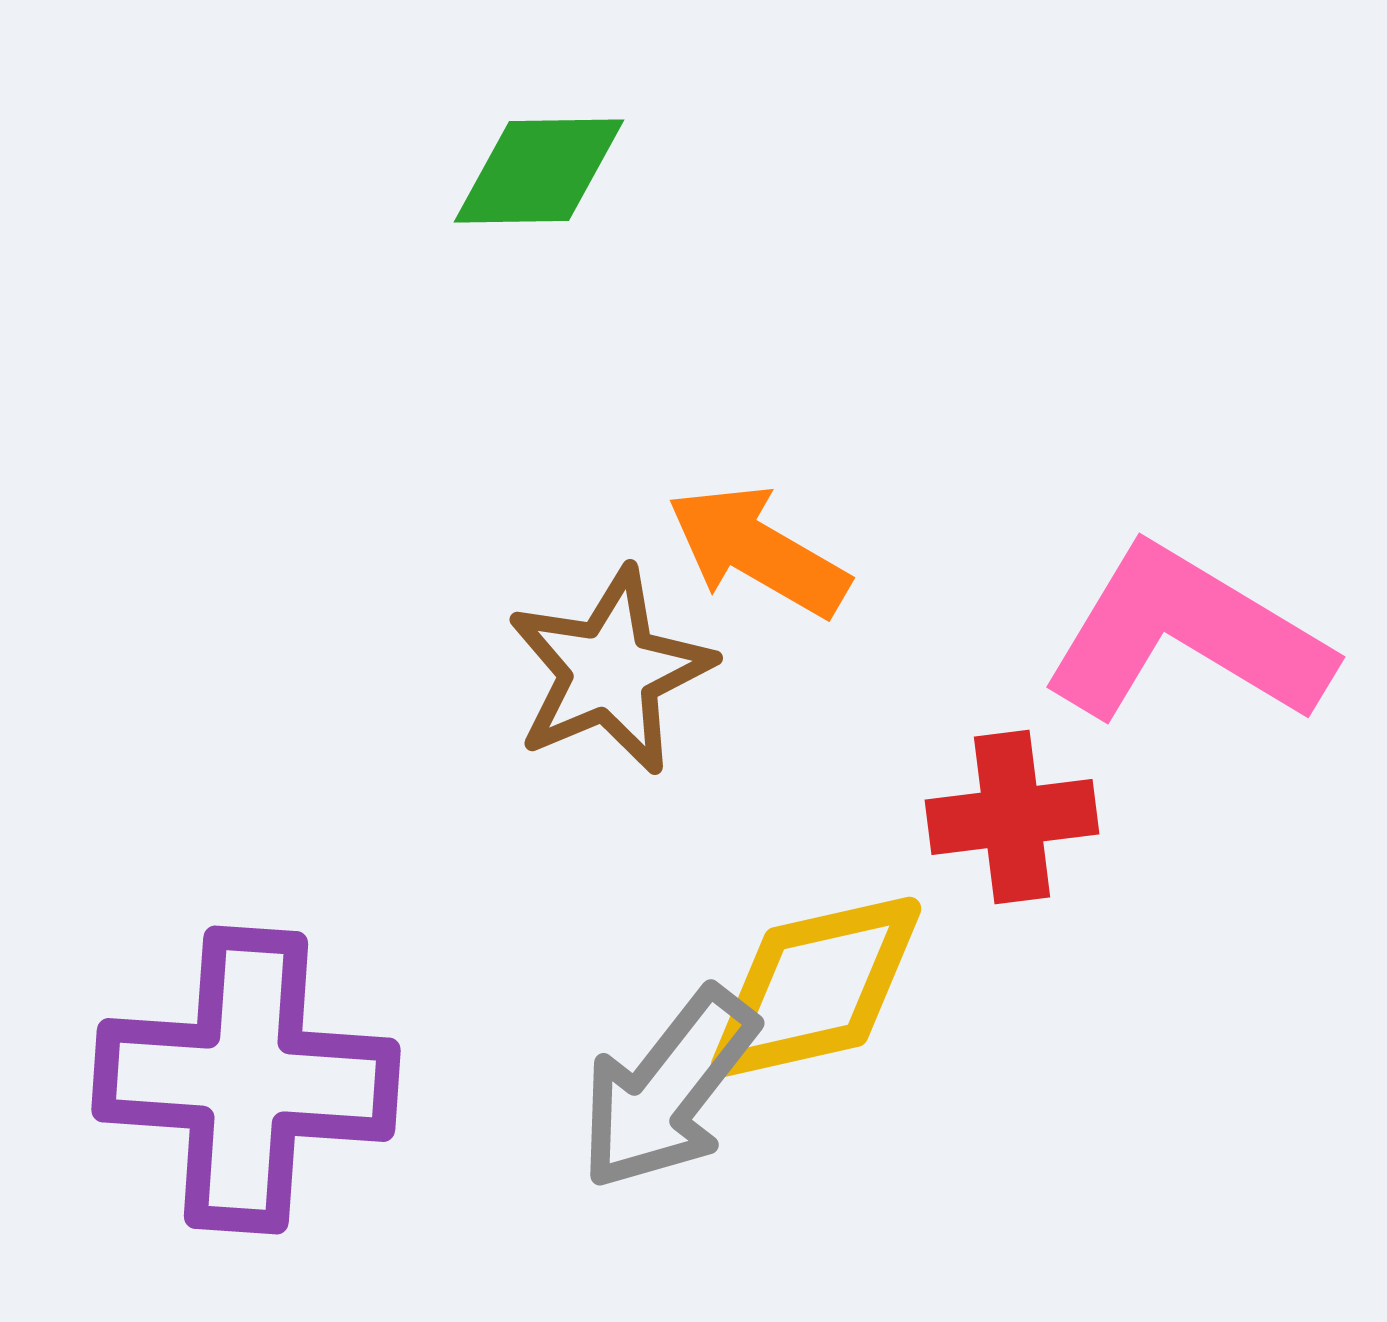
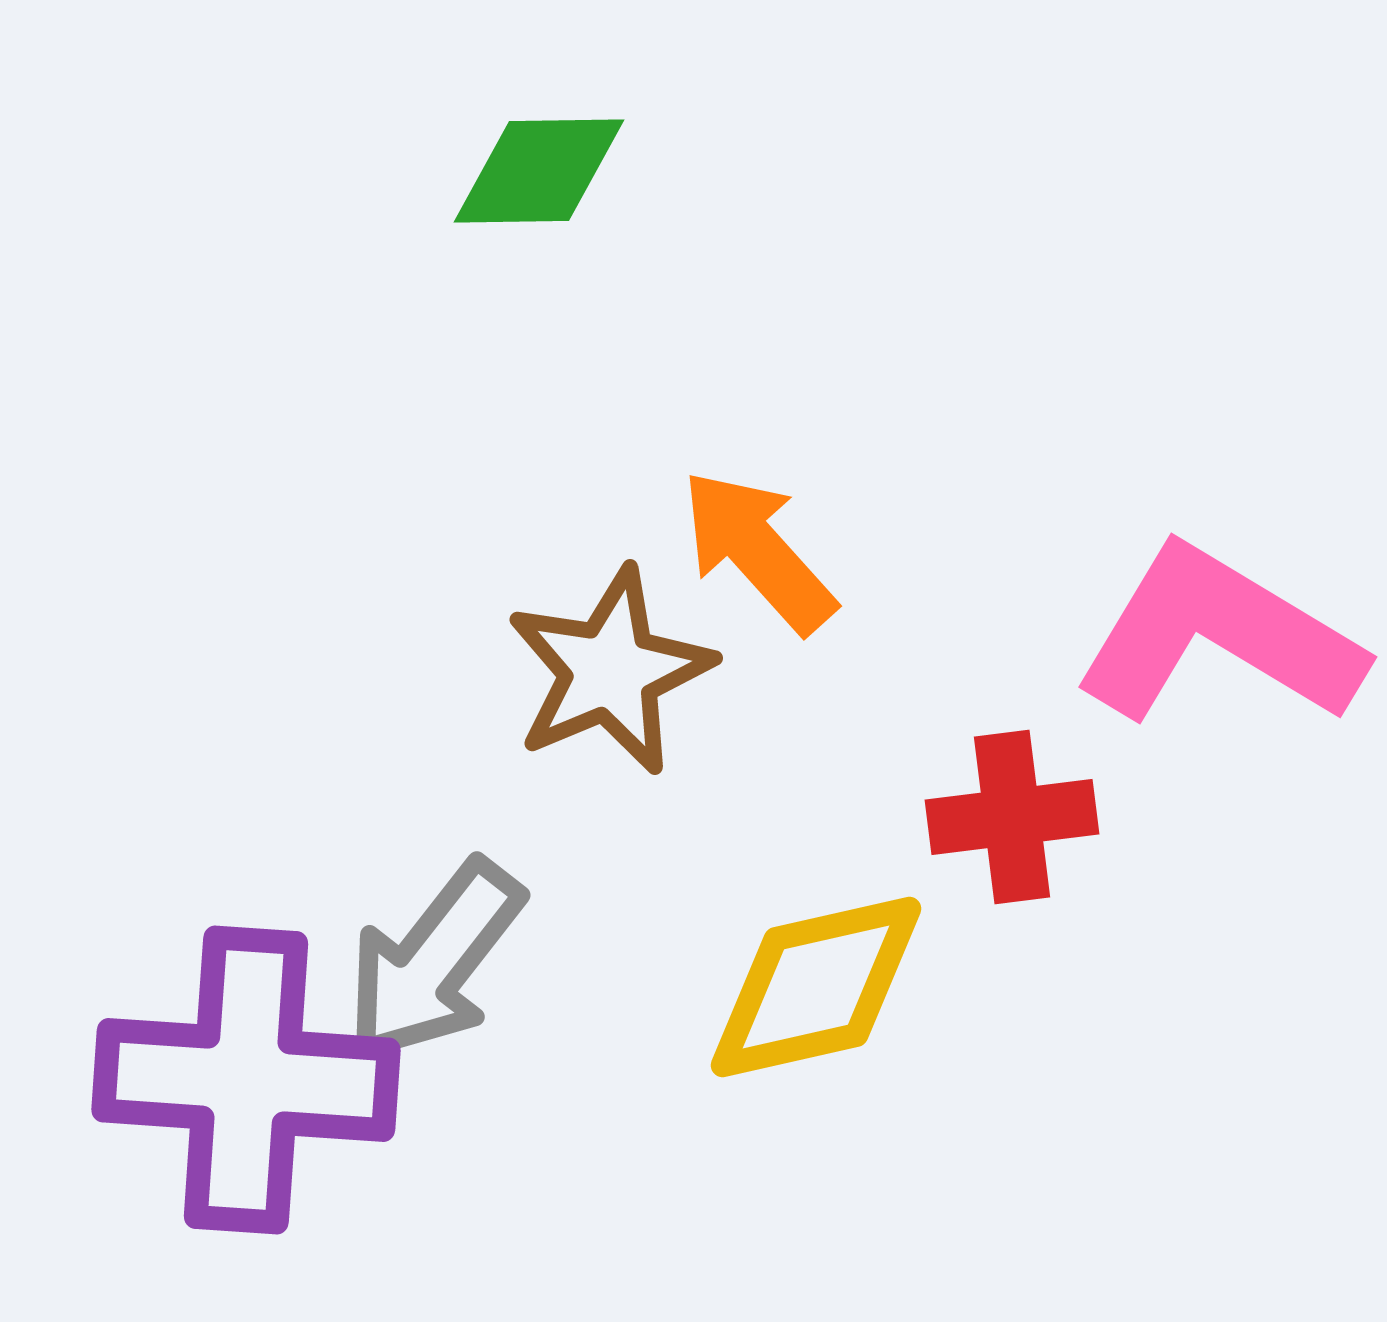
orange arrow: rotated 18 degrees clockwise
pink L-shape: moved 32 px right
gray arrow: moved 234 px left, 128 px up
